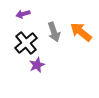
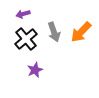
orange arrow: rotated 85 degrees counterclockwise
black cross: moved 4 px up
purple star: moved 2 px left, 5 px down
